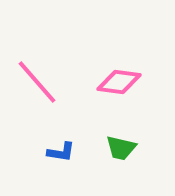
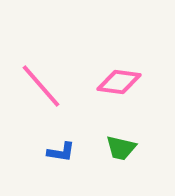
pink line: moved 4 px right, 4 px down
